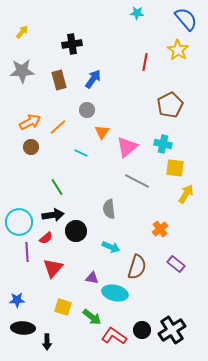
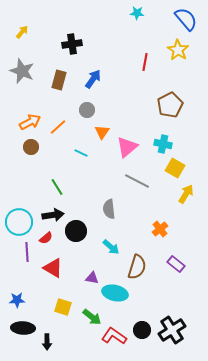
gray star at (22, 71): rotated 25 degrees clockwise
brown rectangle at (59, 80): rotated 30 degrees clockwise
yellow square at (175, 168): rotated 24 degrees clockwise
cyan arrow at (111, 247): rotated 18 degrees clockwise
red triangle at (53, 268): rotated 40 degrees counterclockwise
